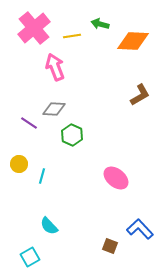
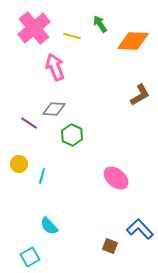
green arrow: rotated 42 degrees clockwise
yellow line: rotated 24 degrees clockwise
